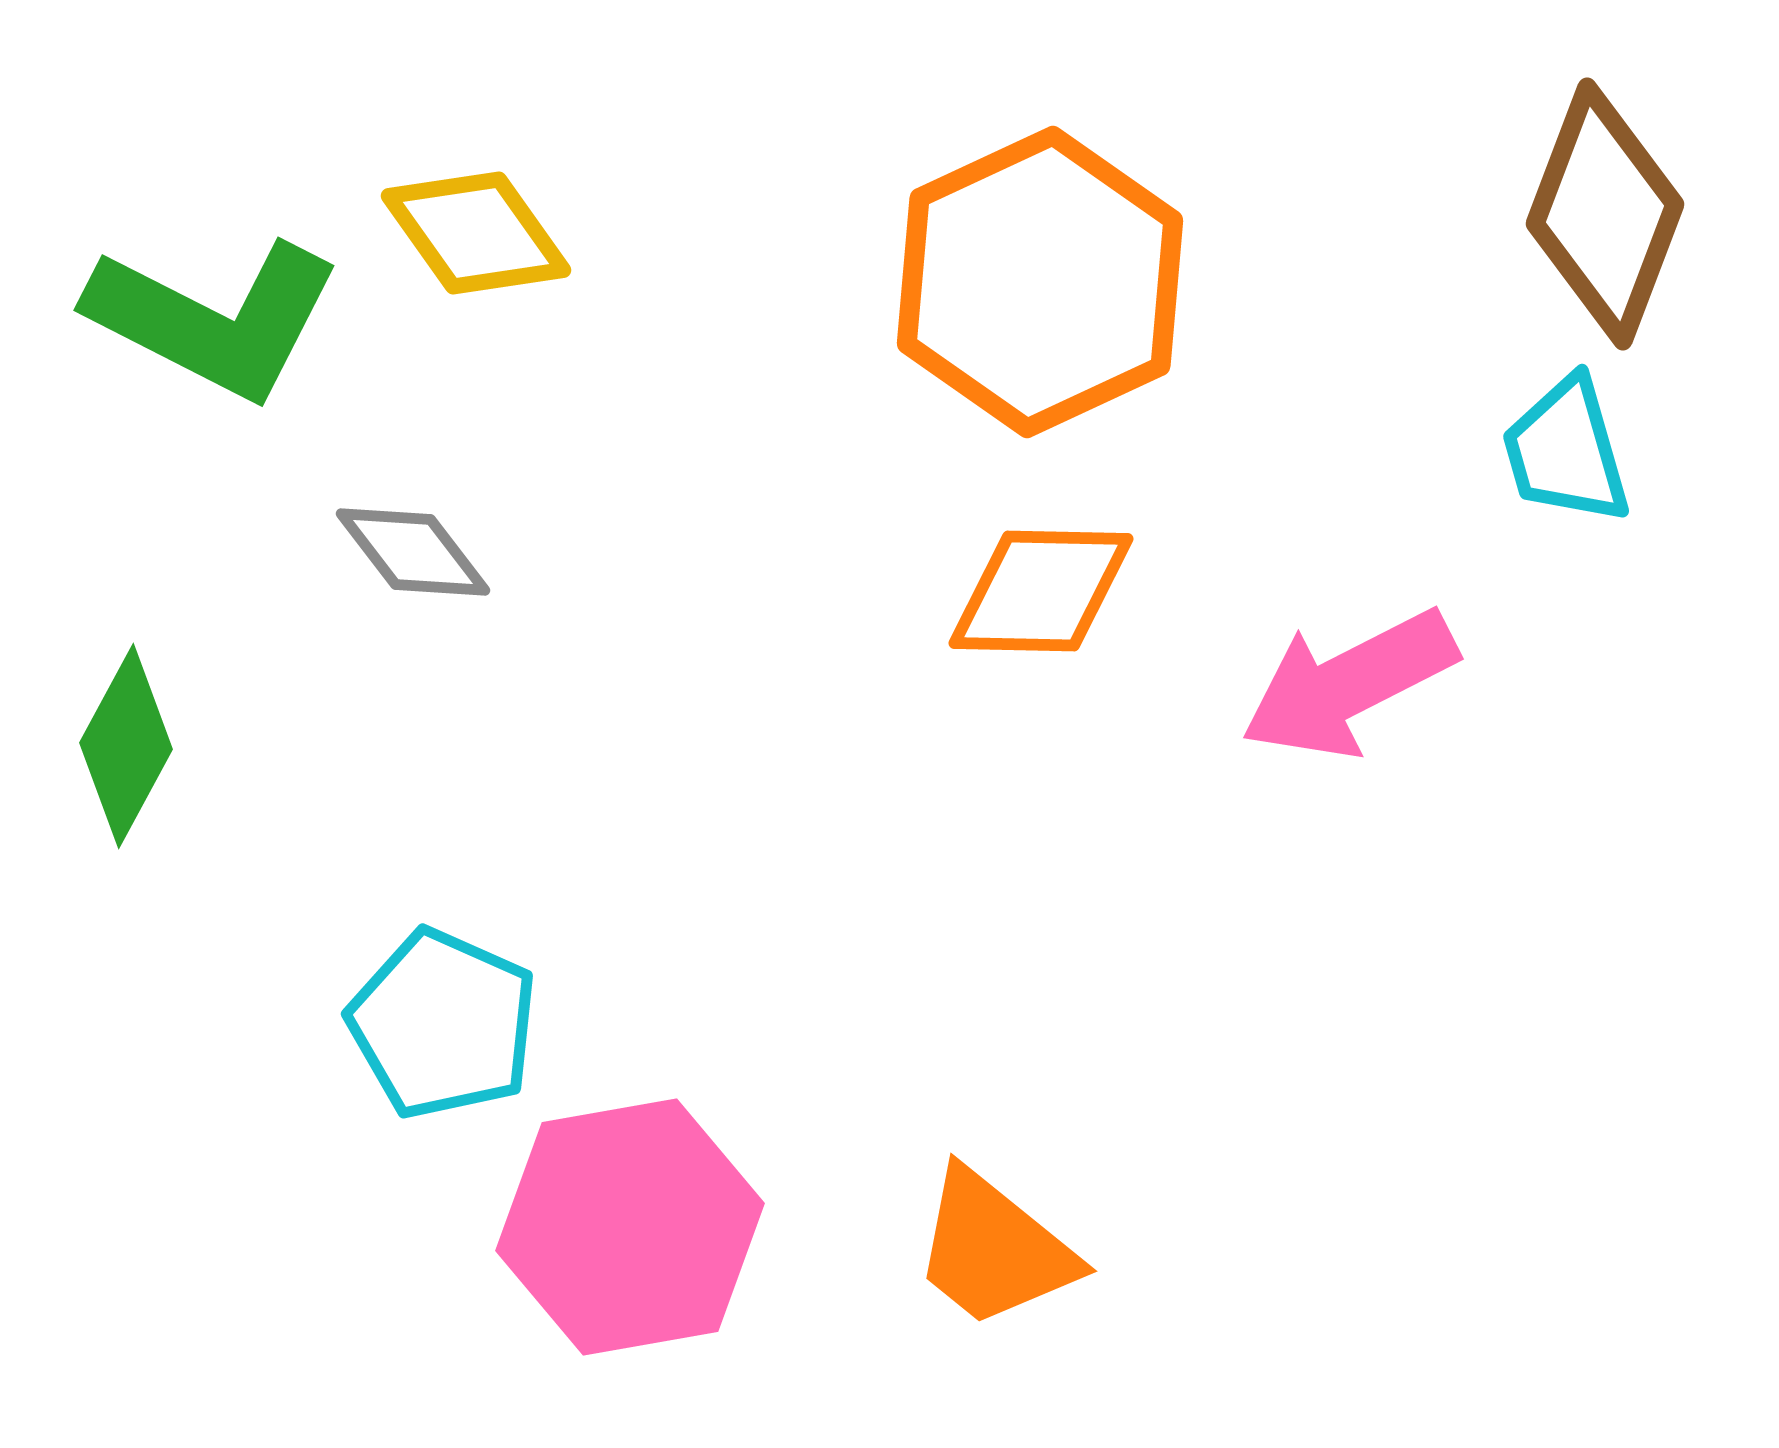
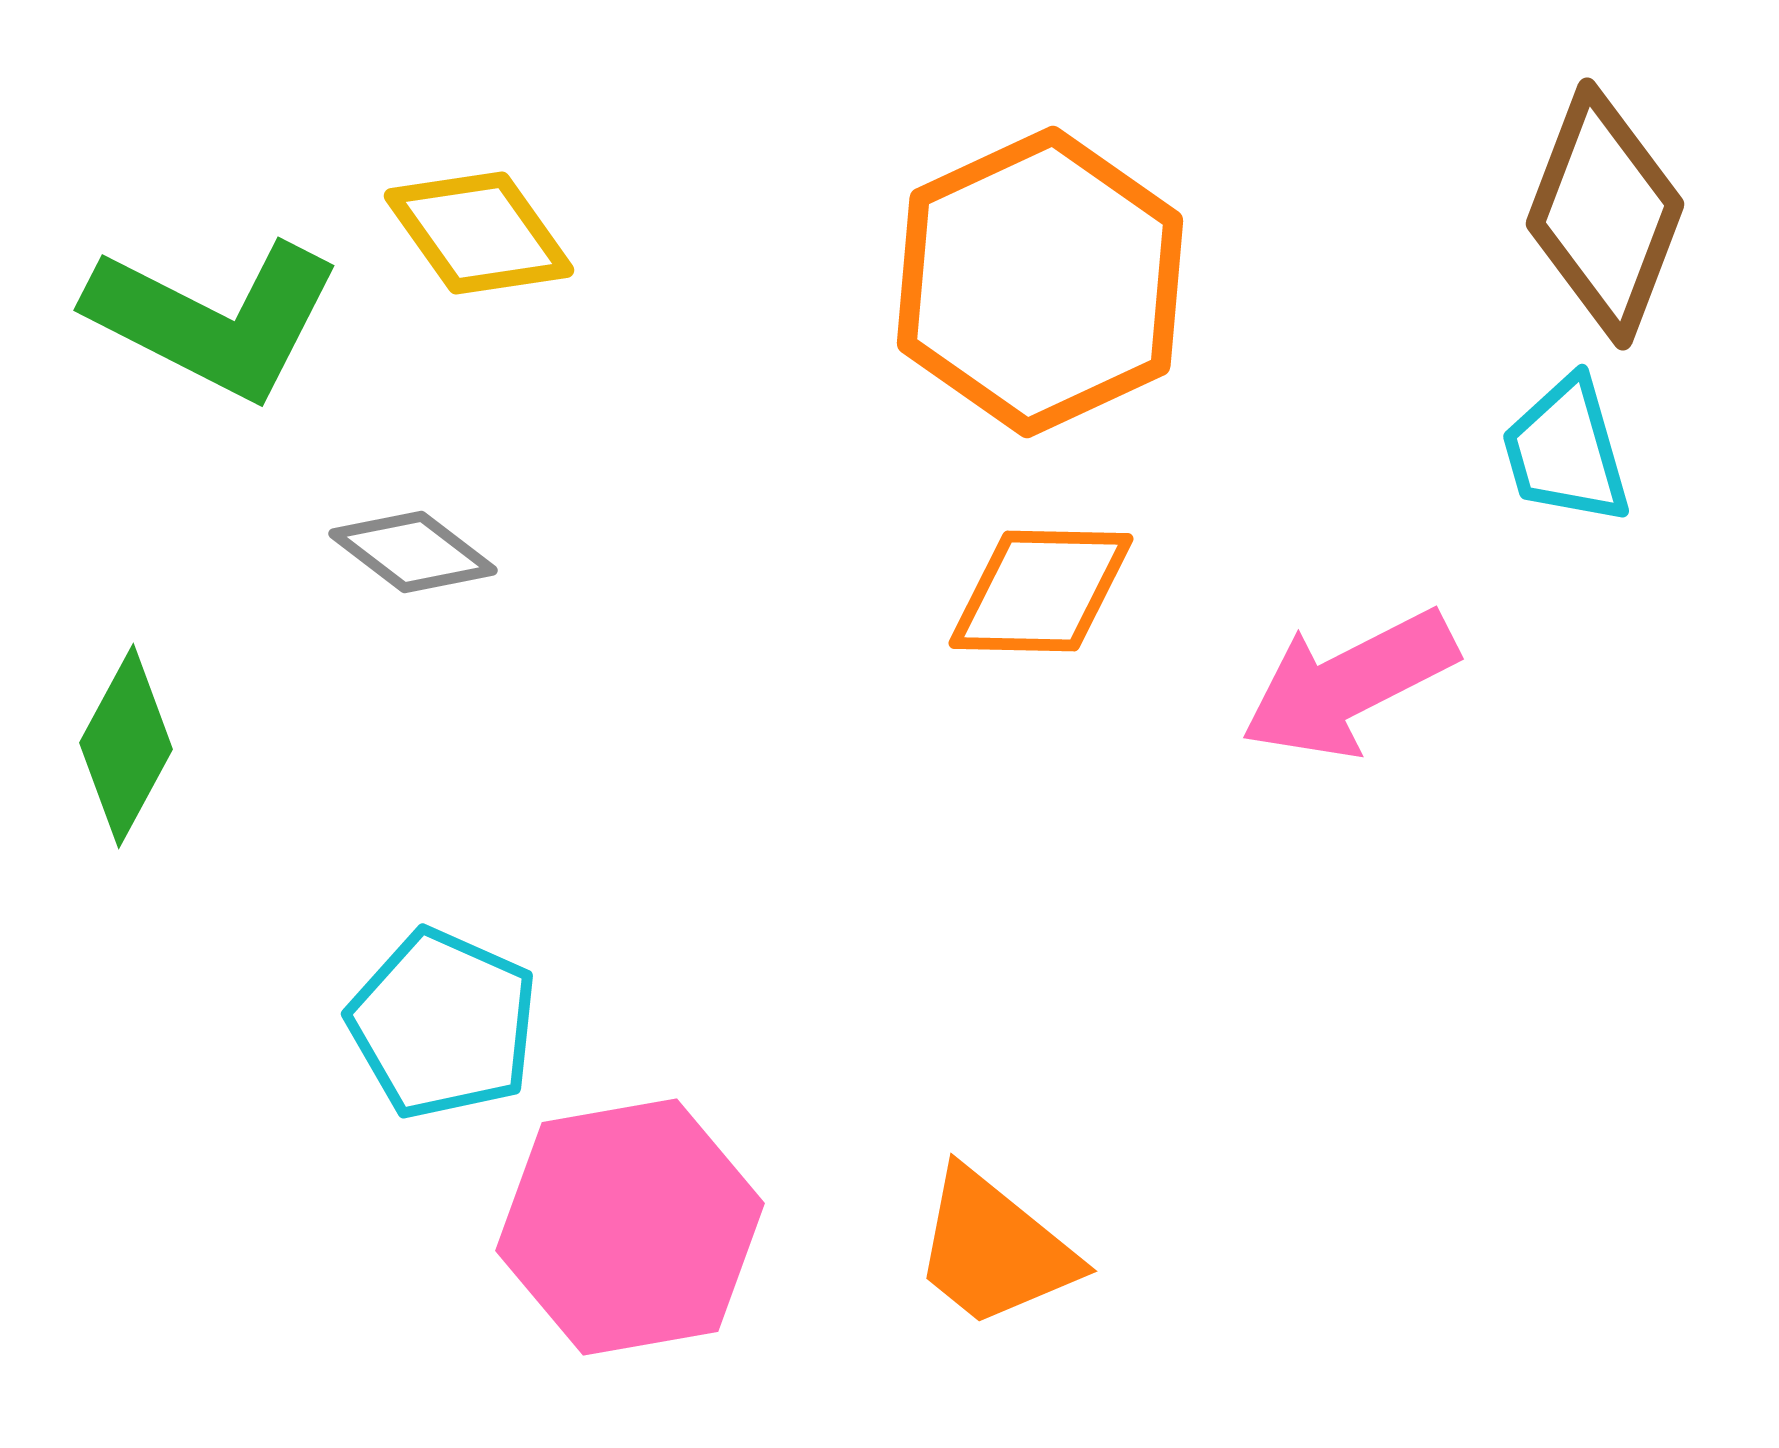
yellow diamond: moved 3 px right
gray diamond: rotated 15 degrees counterclockwise
